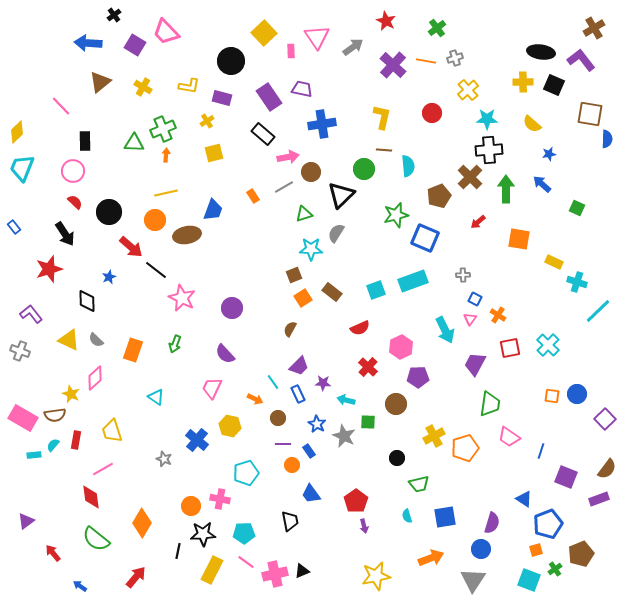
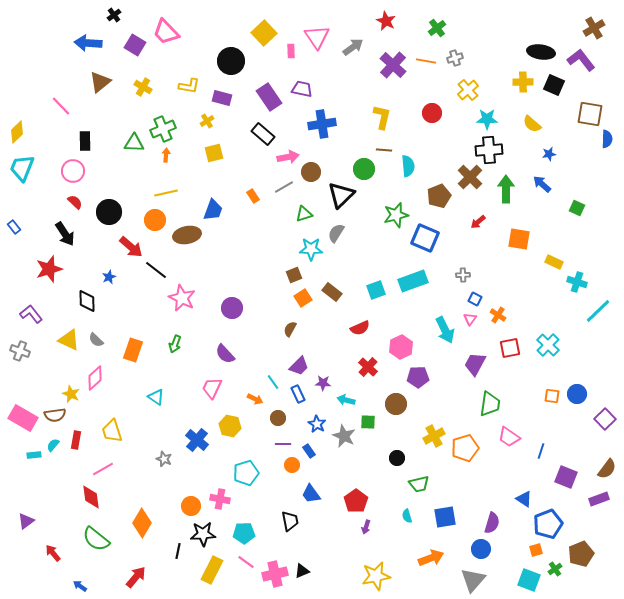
purple arrow at (364, 526): moved 2 px right, 1 px down; rotated 32 degrees clockwise
gray triangle at (473, 580): rotated 8 degrees clockwise
